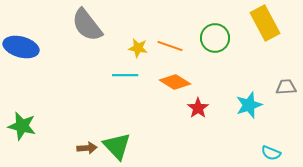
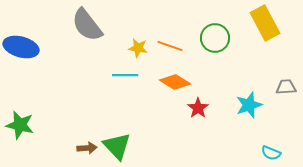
green star: moved 2 px left, 1 px up
